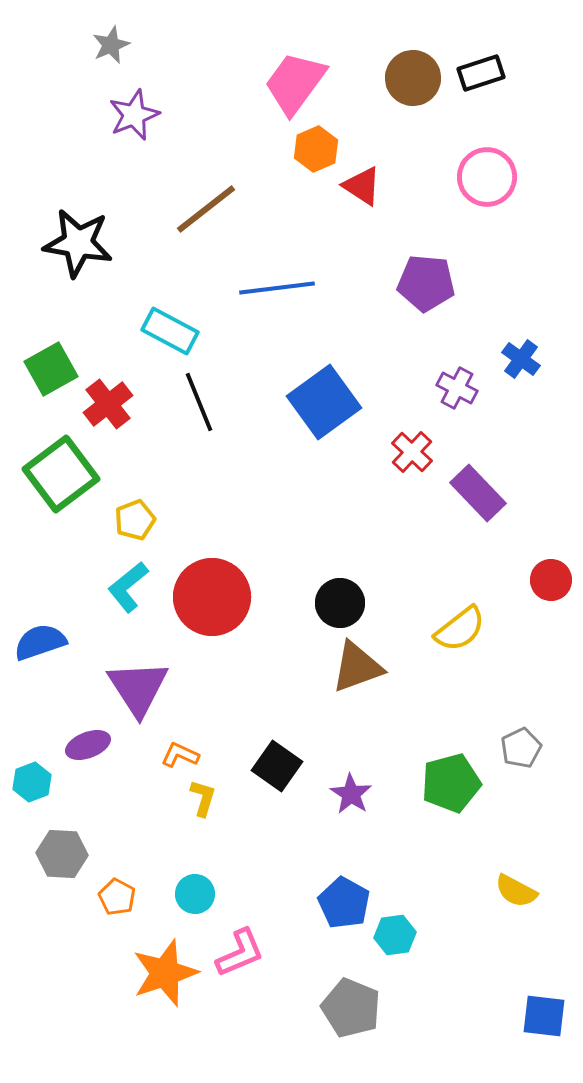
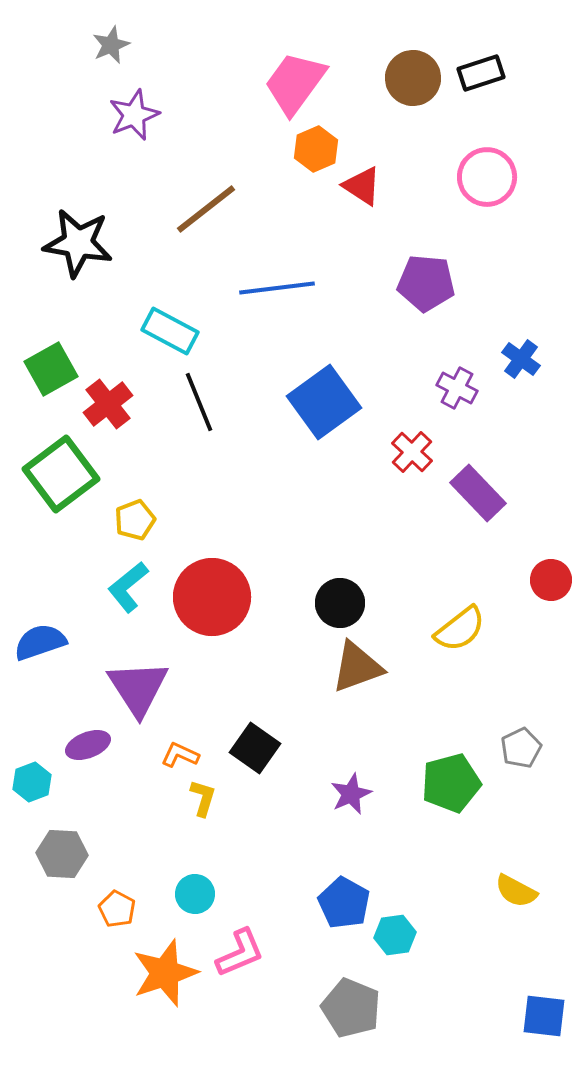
black square at (277, 766): moved 22 px left, 18 px up
purple star at (351, 794): rotated 15 degrees clockwise
orange pentagon at (117, 897): moved 12 px down
